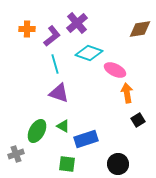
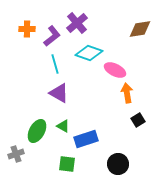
purple triangle: rotated 10 degrees clockwise
